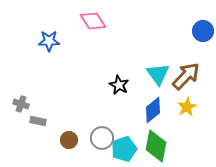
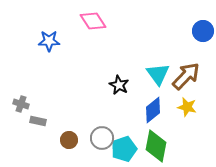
yellow star: rotated 30 degrees counterclockwise
